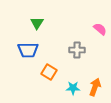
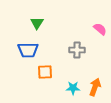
orange square: moved 4 px left; rotated 35 degrees counterclockwise
